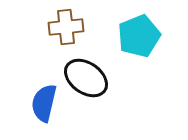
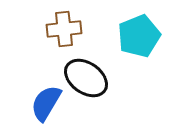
brown cross: moved 2 px left, 2 px down
blue semicircle: moved 2 px right; rotated 18 degrees clockwise
